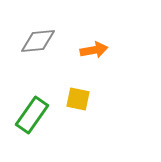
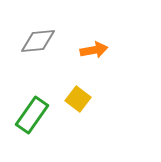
yellow square: rotated 25 degrees clockwise
